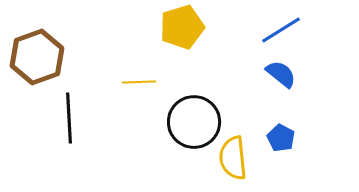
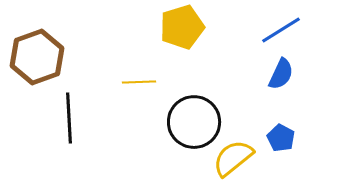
blue semicircle: rotated 76 degrees clockwise
yellow semicircle: rotated 57 degrees clockwise
